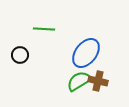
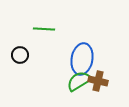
blue ellipse: moved 4 px left, 6 px down; rotated 28 degrees counterclockwise
